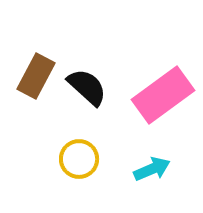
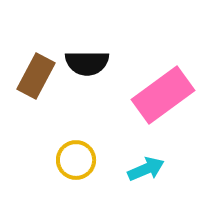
black semicircle: moved 24 px up; rotated 138 degrees clockwise
yellow circle: moved 3 px left, 1 px down
cyan arrow: moved 6 px left
